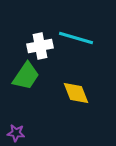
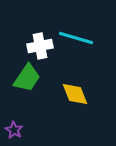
green trapezoid: moved 1 px right, 2 px down
yellow diamond: moved 1 px left, 1 px down
purple star: moved 2 px left, 3 px up; rotated 24 degrees clockwise
